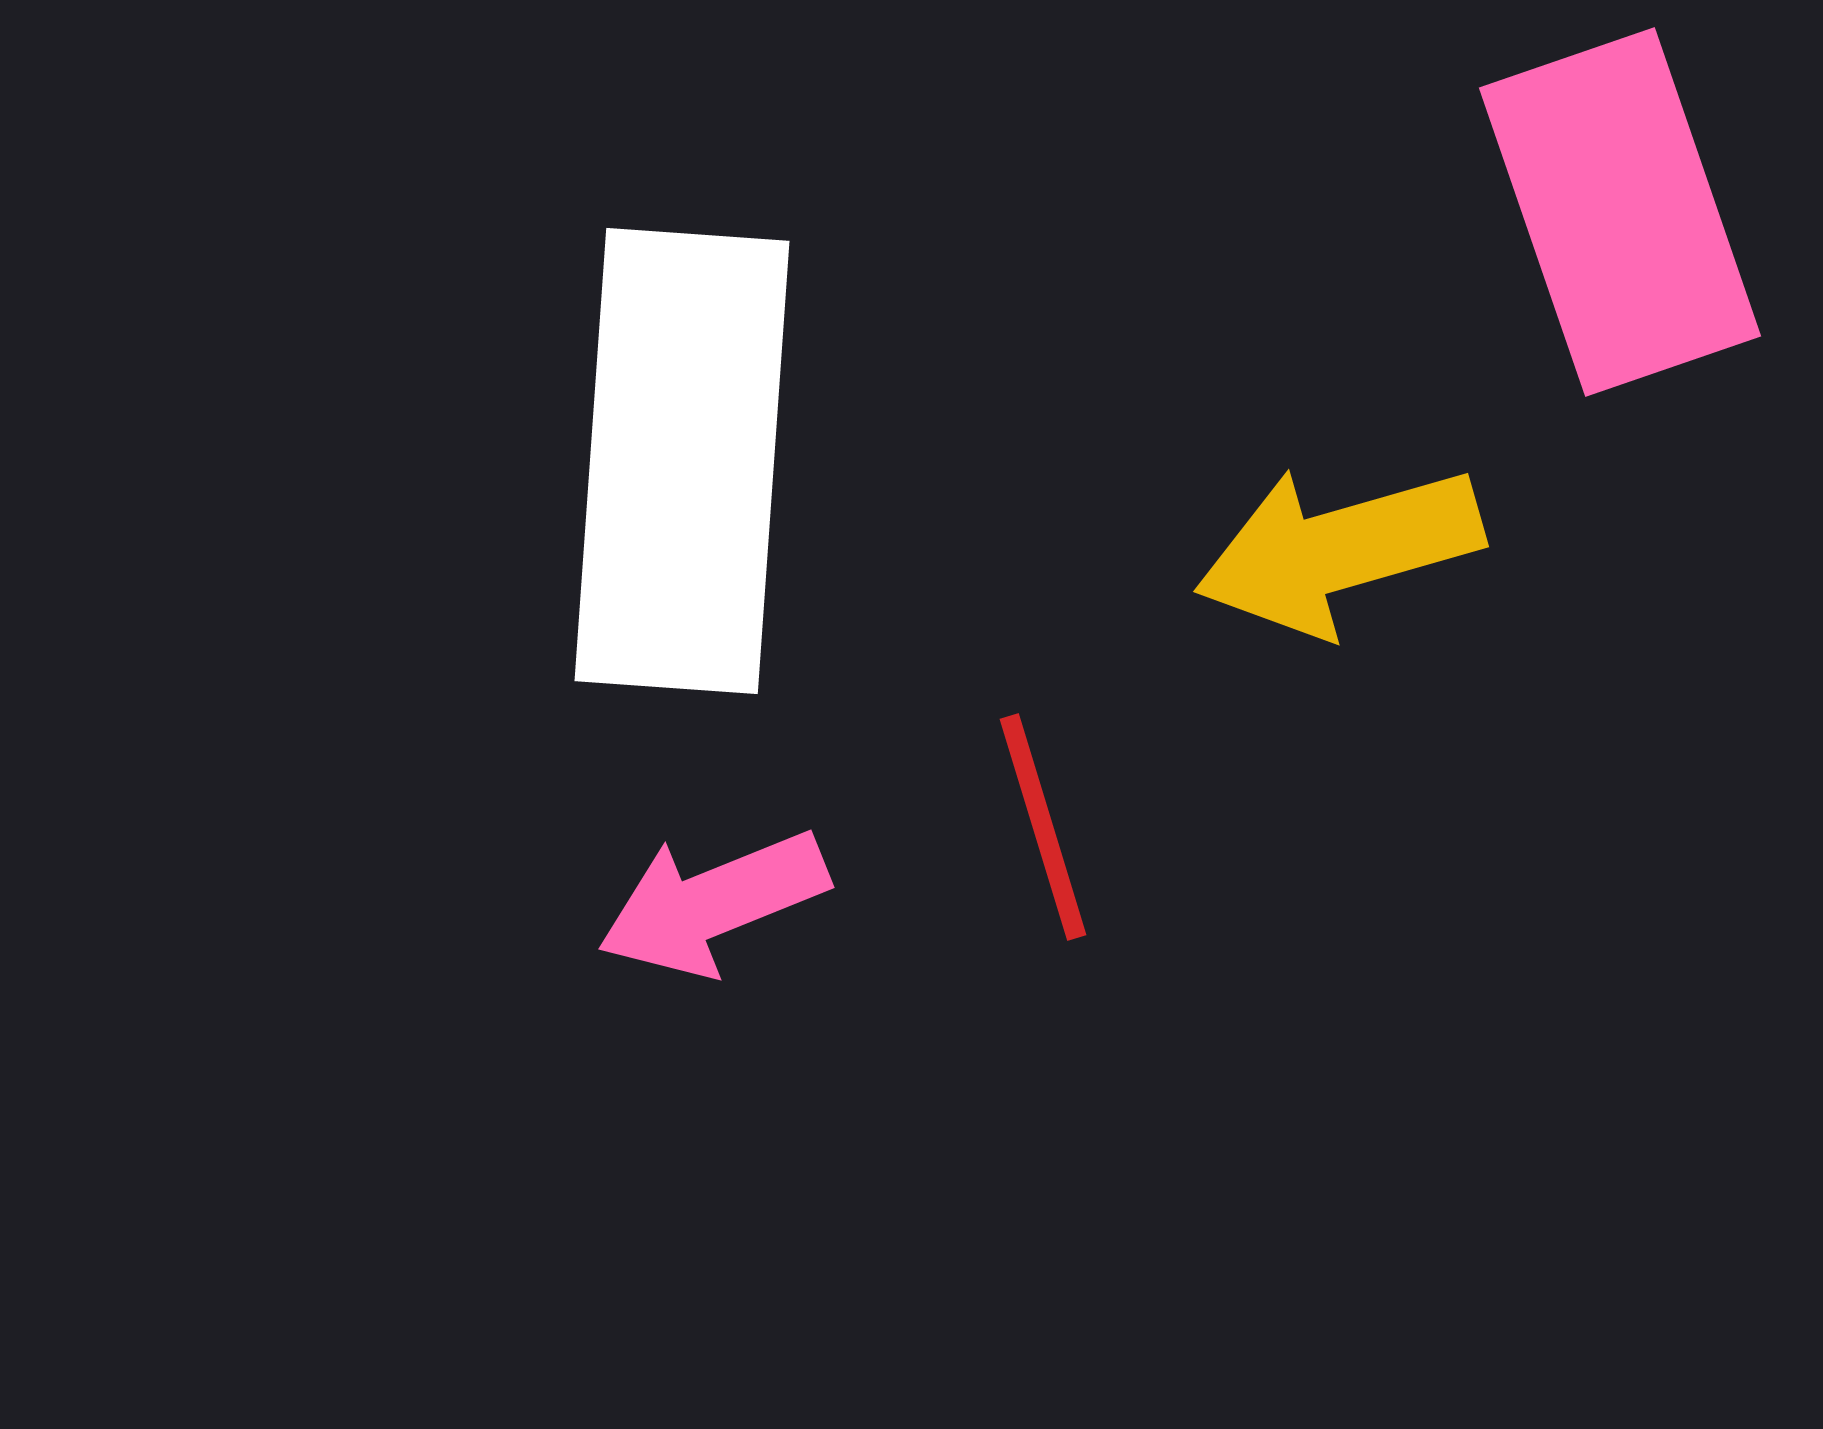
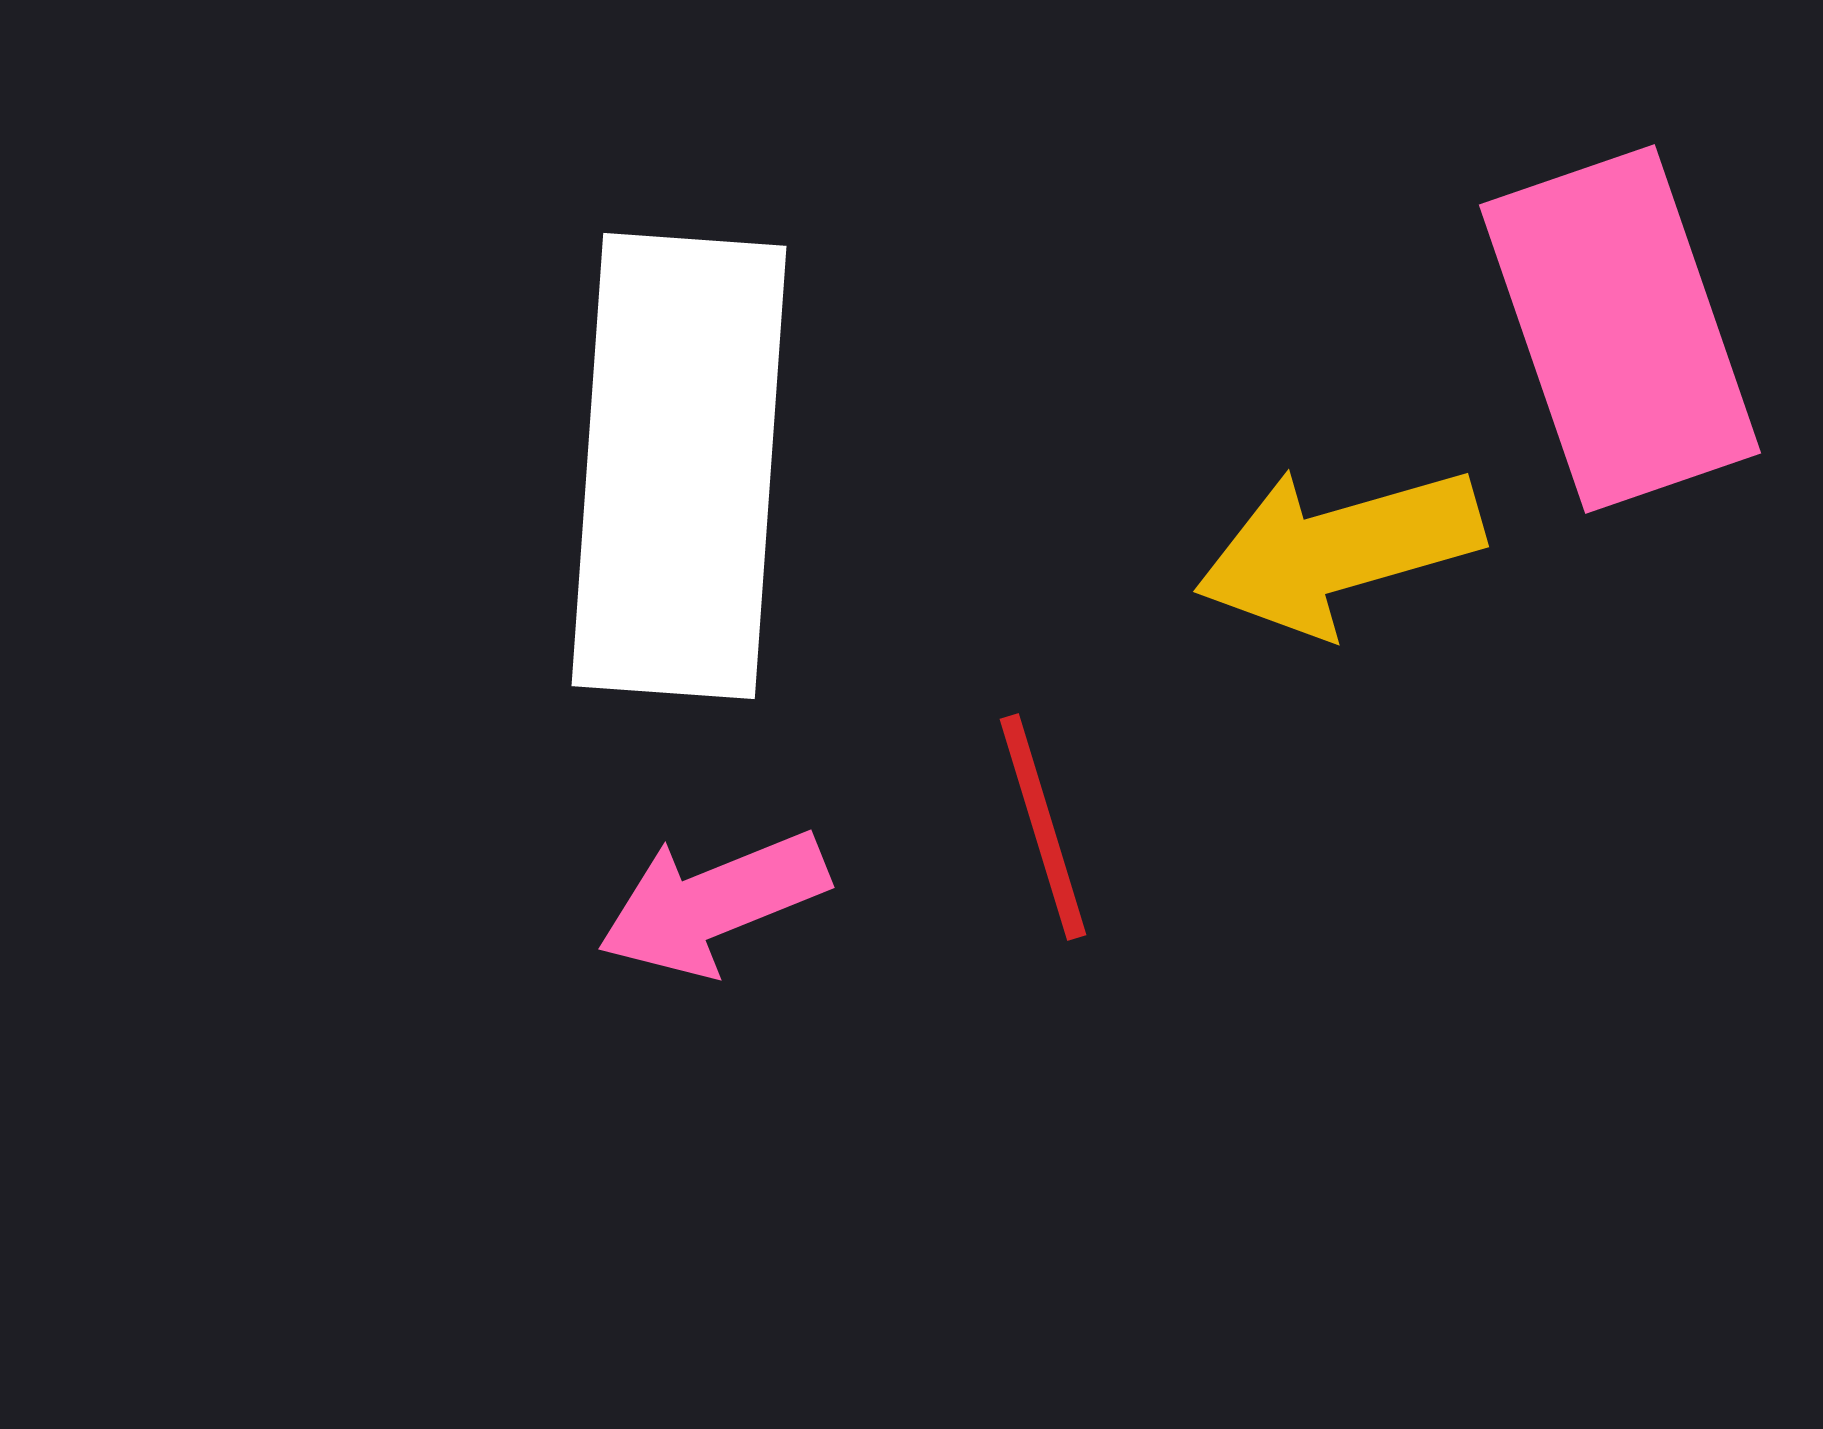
pink rectangle: moved 117 px down
white rectangle: moved 3 px left, 5 px down
